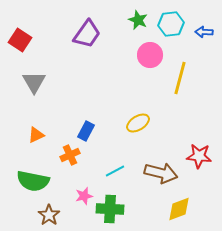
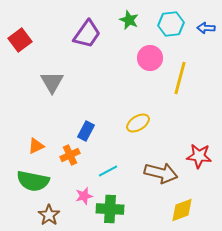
green star: moved 9 px left
blue arrow: moved 2 px right, 4 px up
red square: rotated 20 degrees clockwise
pink circle: moved 3 px down
gray triangle: moved 18 px right
orange triangle: moved 11 px down
cyan line: moved 7 px left
yellow diamond: moved 3 px right, 1 px down
